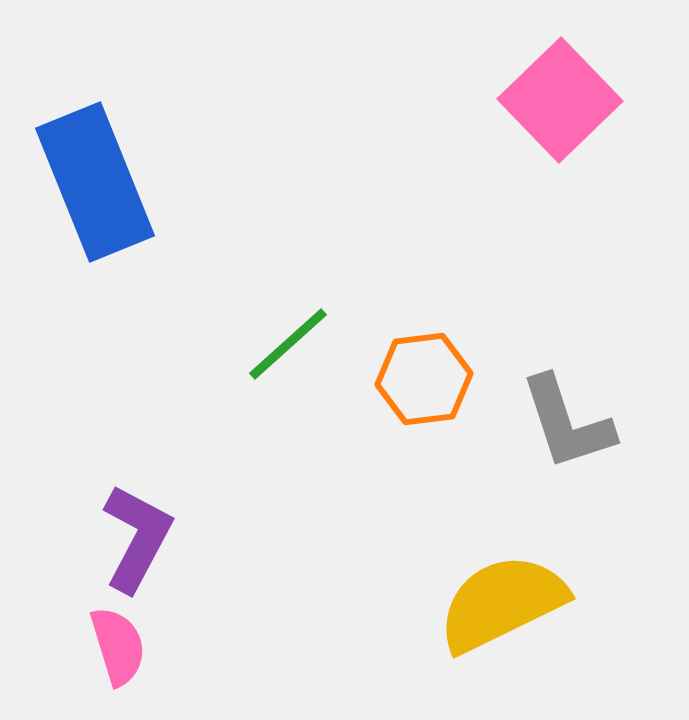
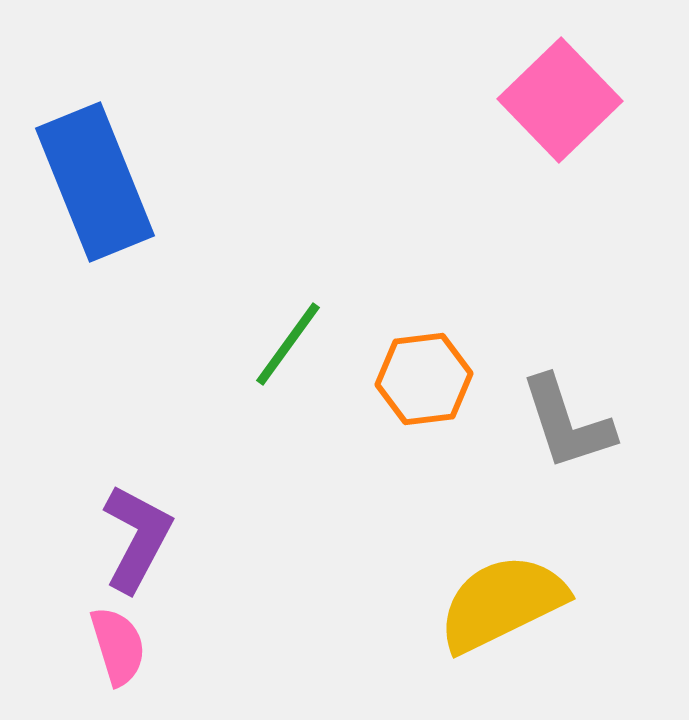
green line: rotated 12 degrees counterclockwise
